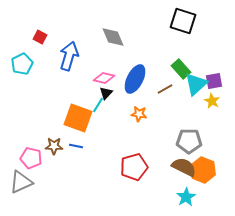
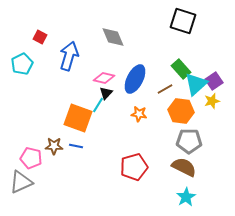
purple square: rotated 24 degrees counterclockwise
yellow star: rotated 28 degrees clockwise
orange hexagon: moved 22 px left, 59 px up; rotated 15 degrees counterclockwise
